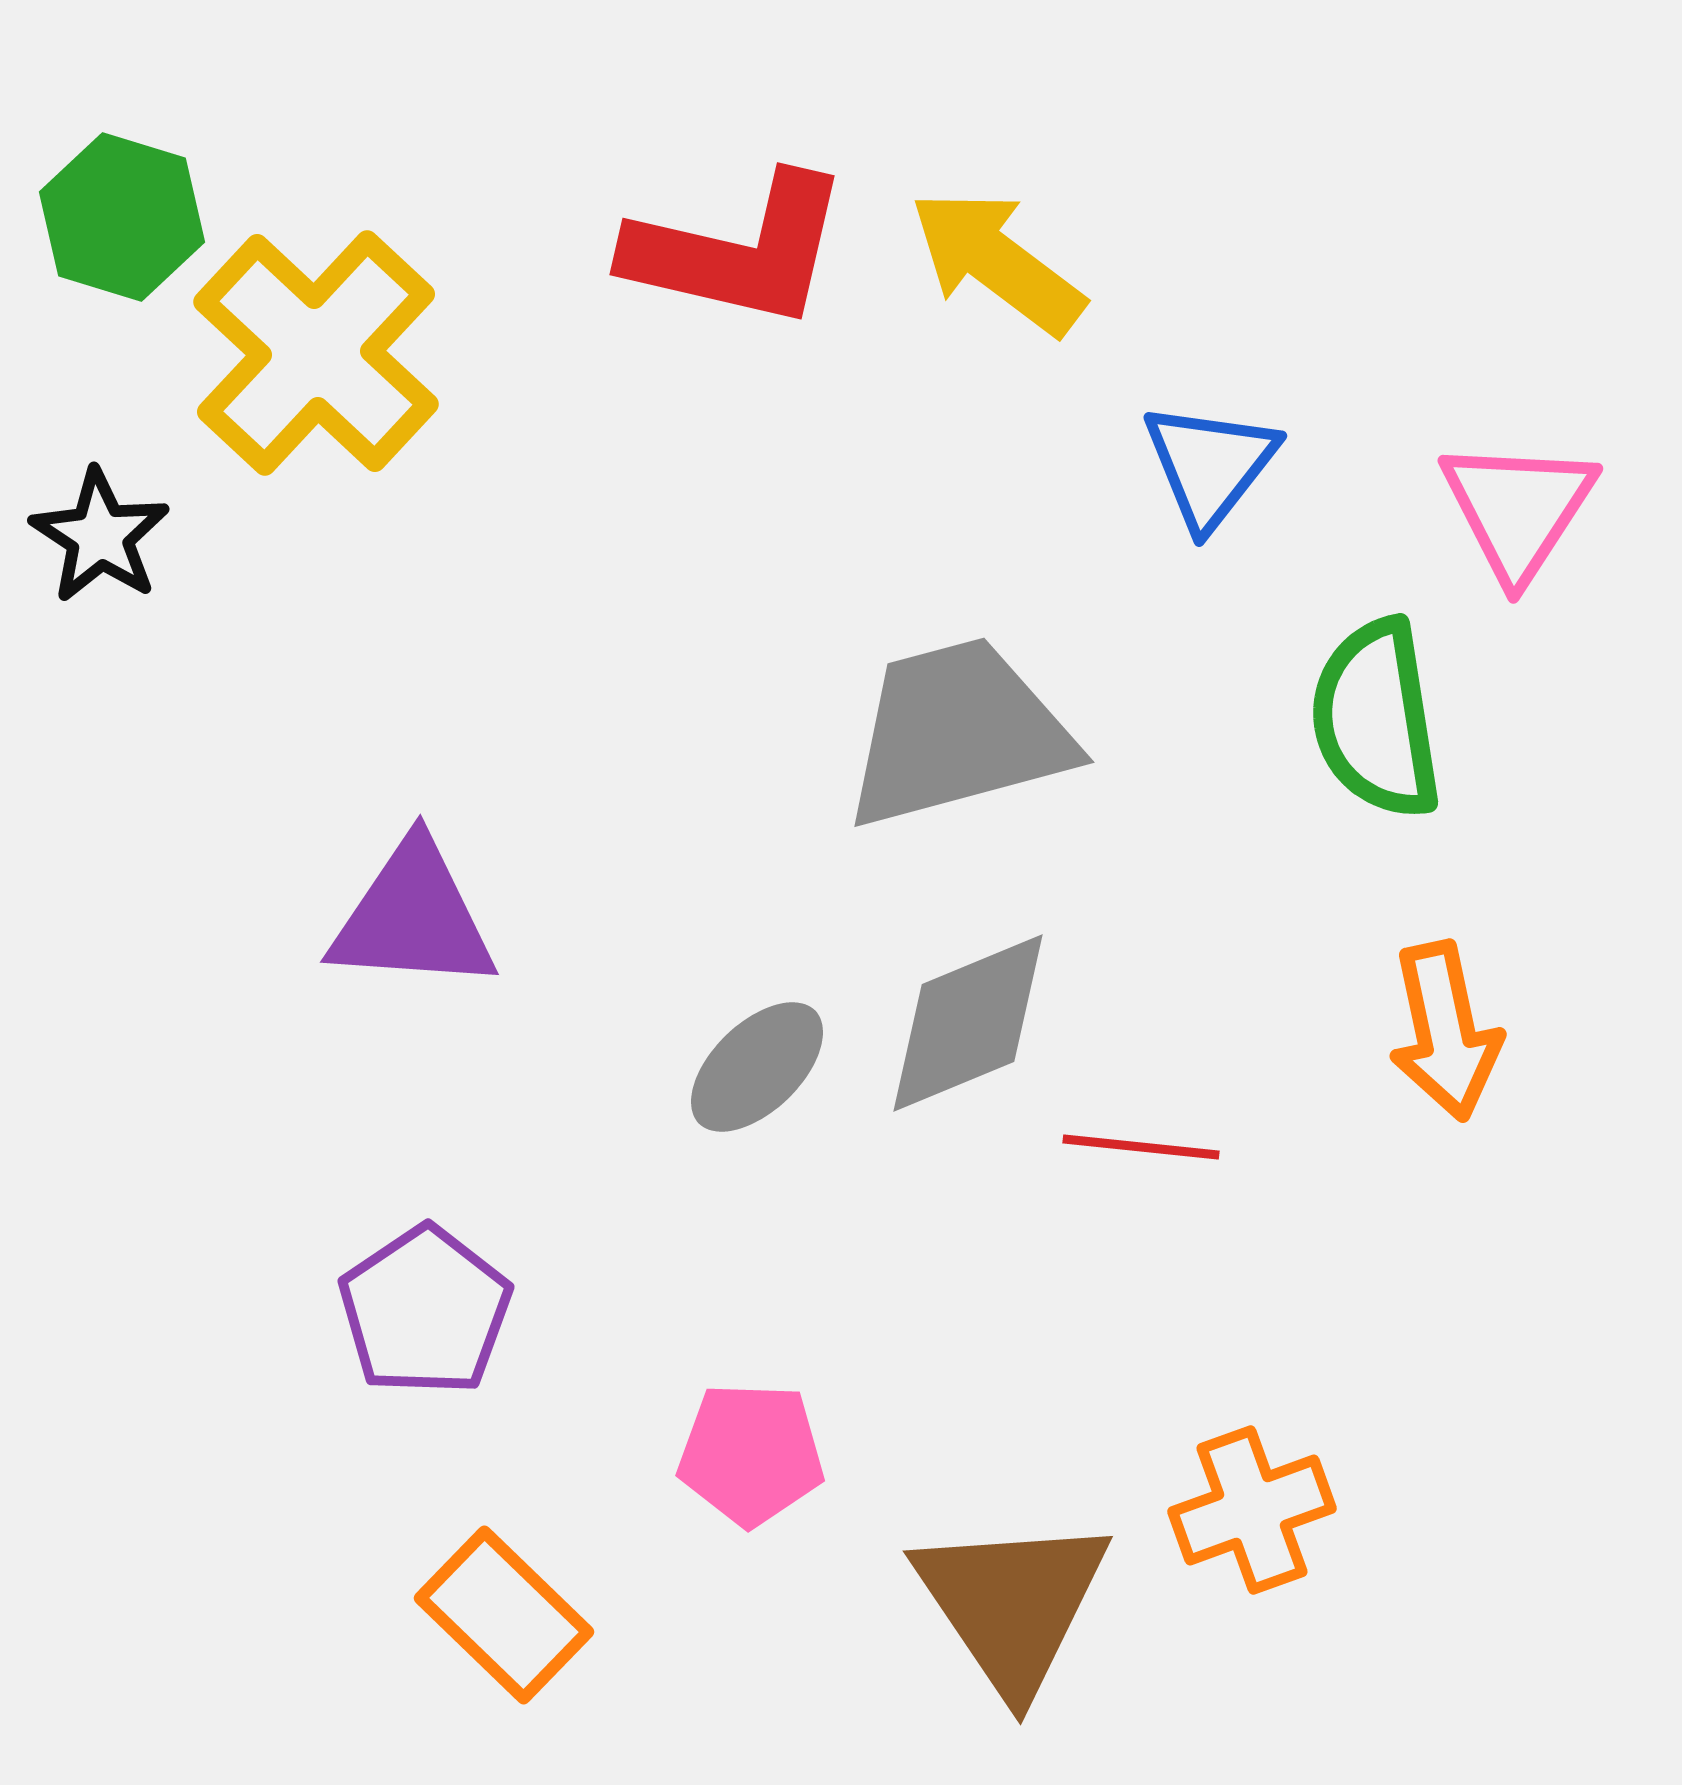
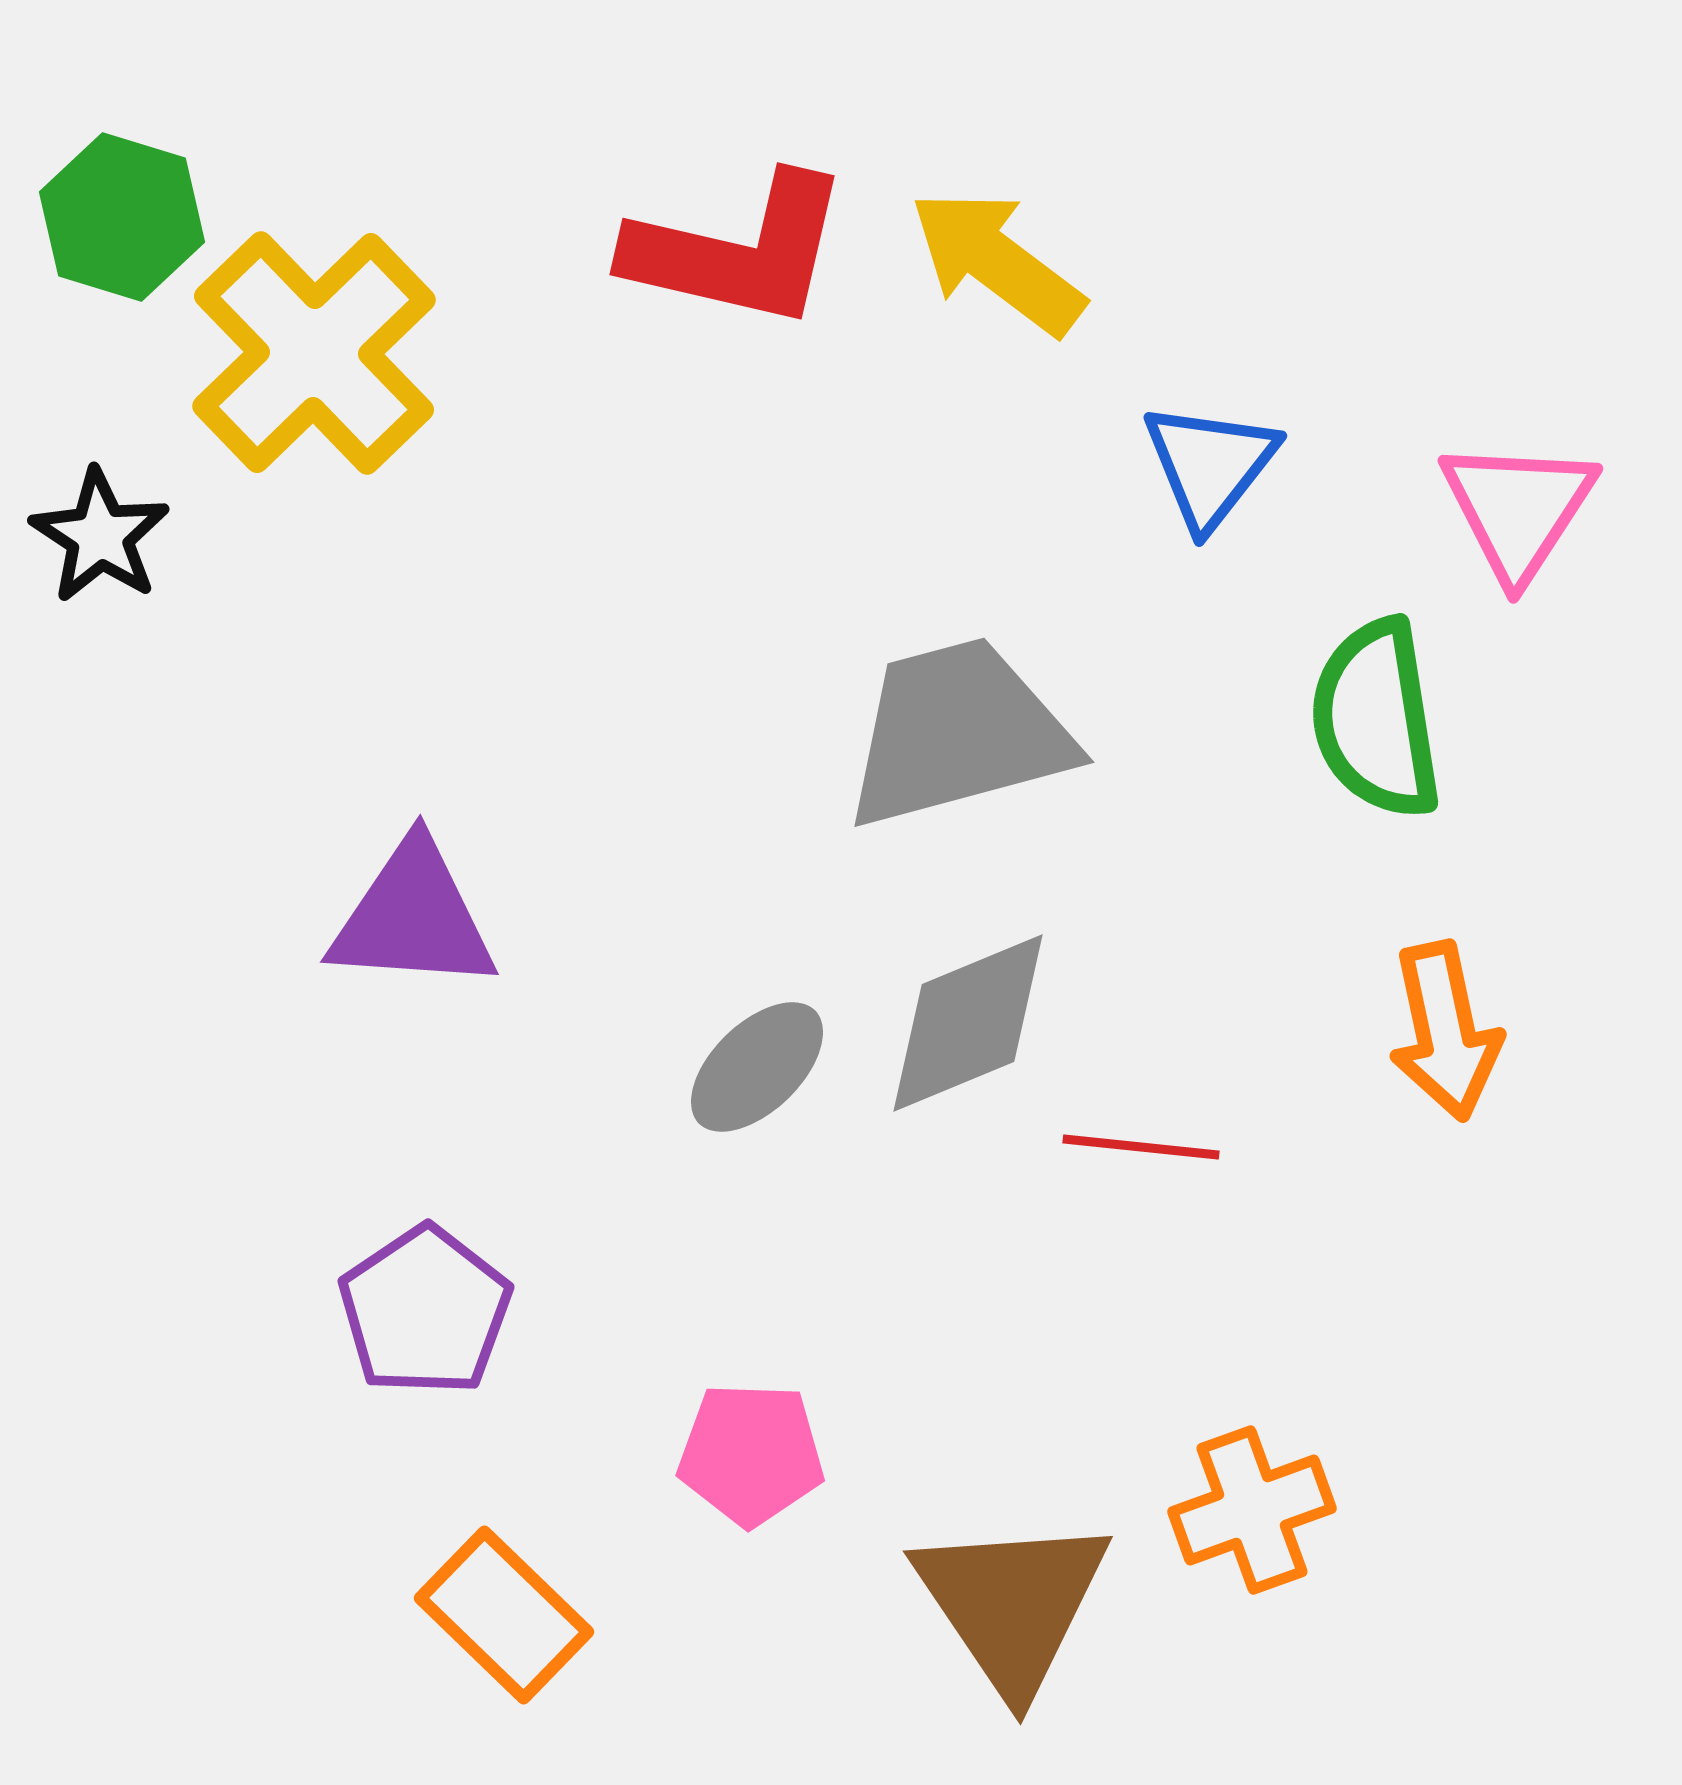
yellow cross: moved 2 px left; rotated 3 degrees clockwise
